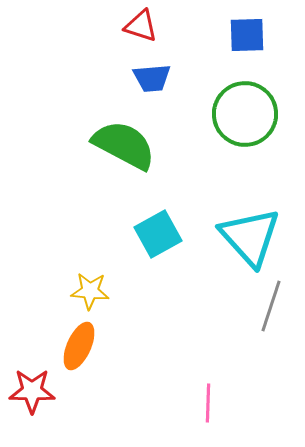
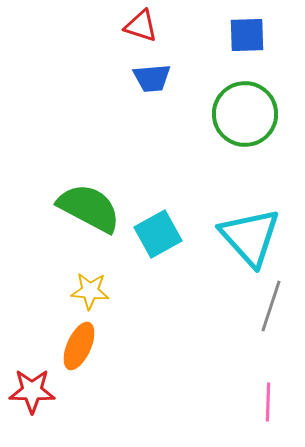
green semicircle: moved 35 px left, 63 px down
pink line: moved 60 px right, 1 px up
